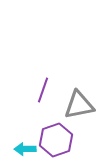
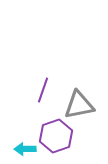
purple hexagon: moved 4 px up
